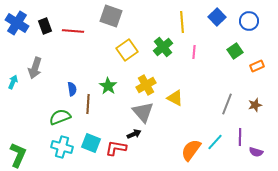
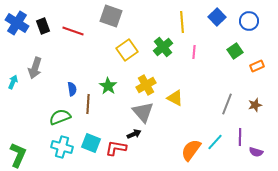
black rectangle: moved 2 px left
red line: rotated 15 degrees clockwise
